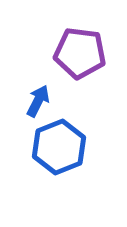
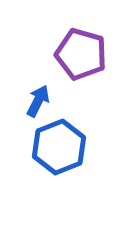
purple pentagon: moved 1 px right, 1 px down; rotated 9 degrees clockwise
